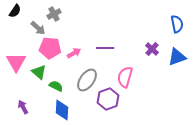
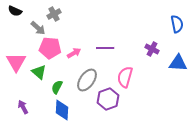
black semicircle: rotated 80 degrees clockwise
purple cross: rotated 16 degrees counterclockwise
blue triangle: moved 1 px right, 6 px down; rotated 24 degrees clockwise
green semicircle: moved 1 px right, 1 px down; rotated 88 degrees counterclockwise
